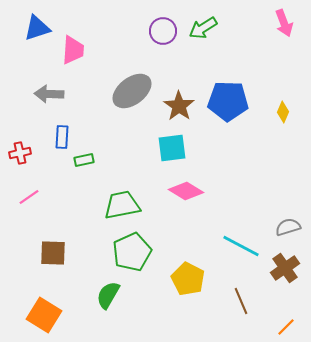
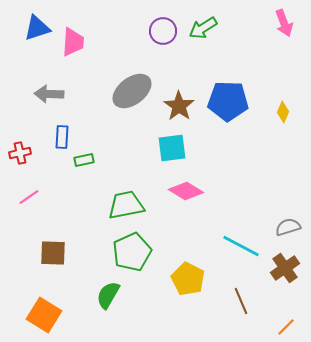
pink trapezoid: moved 8 px up
green trapezoid: moved 4 px right
